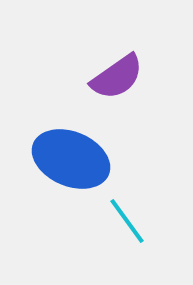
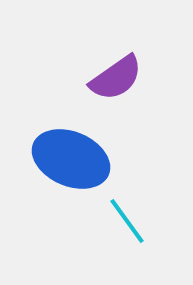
purple semicircle: moved 1 px left, 1 px down
